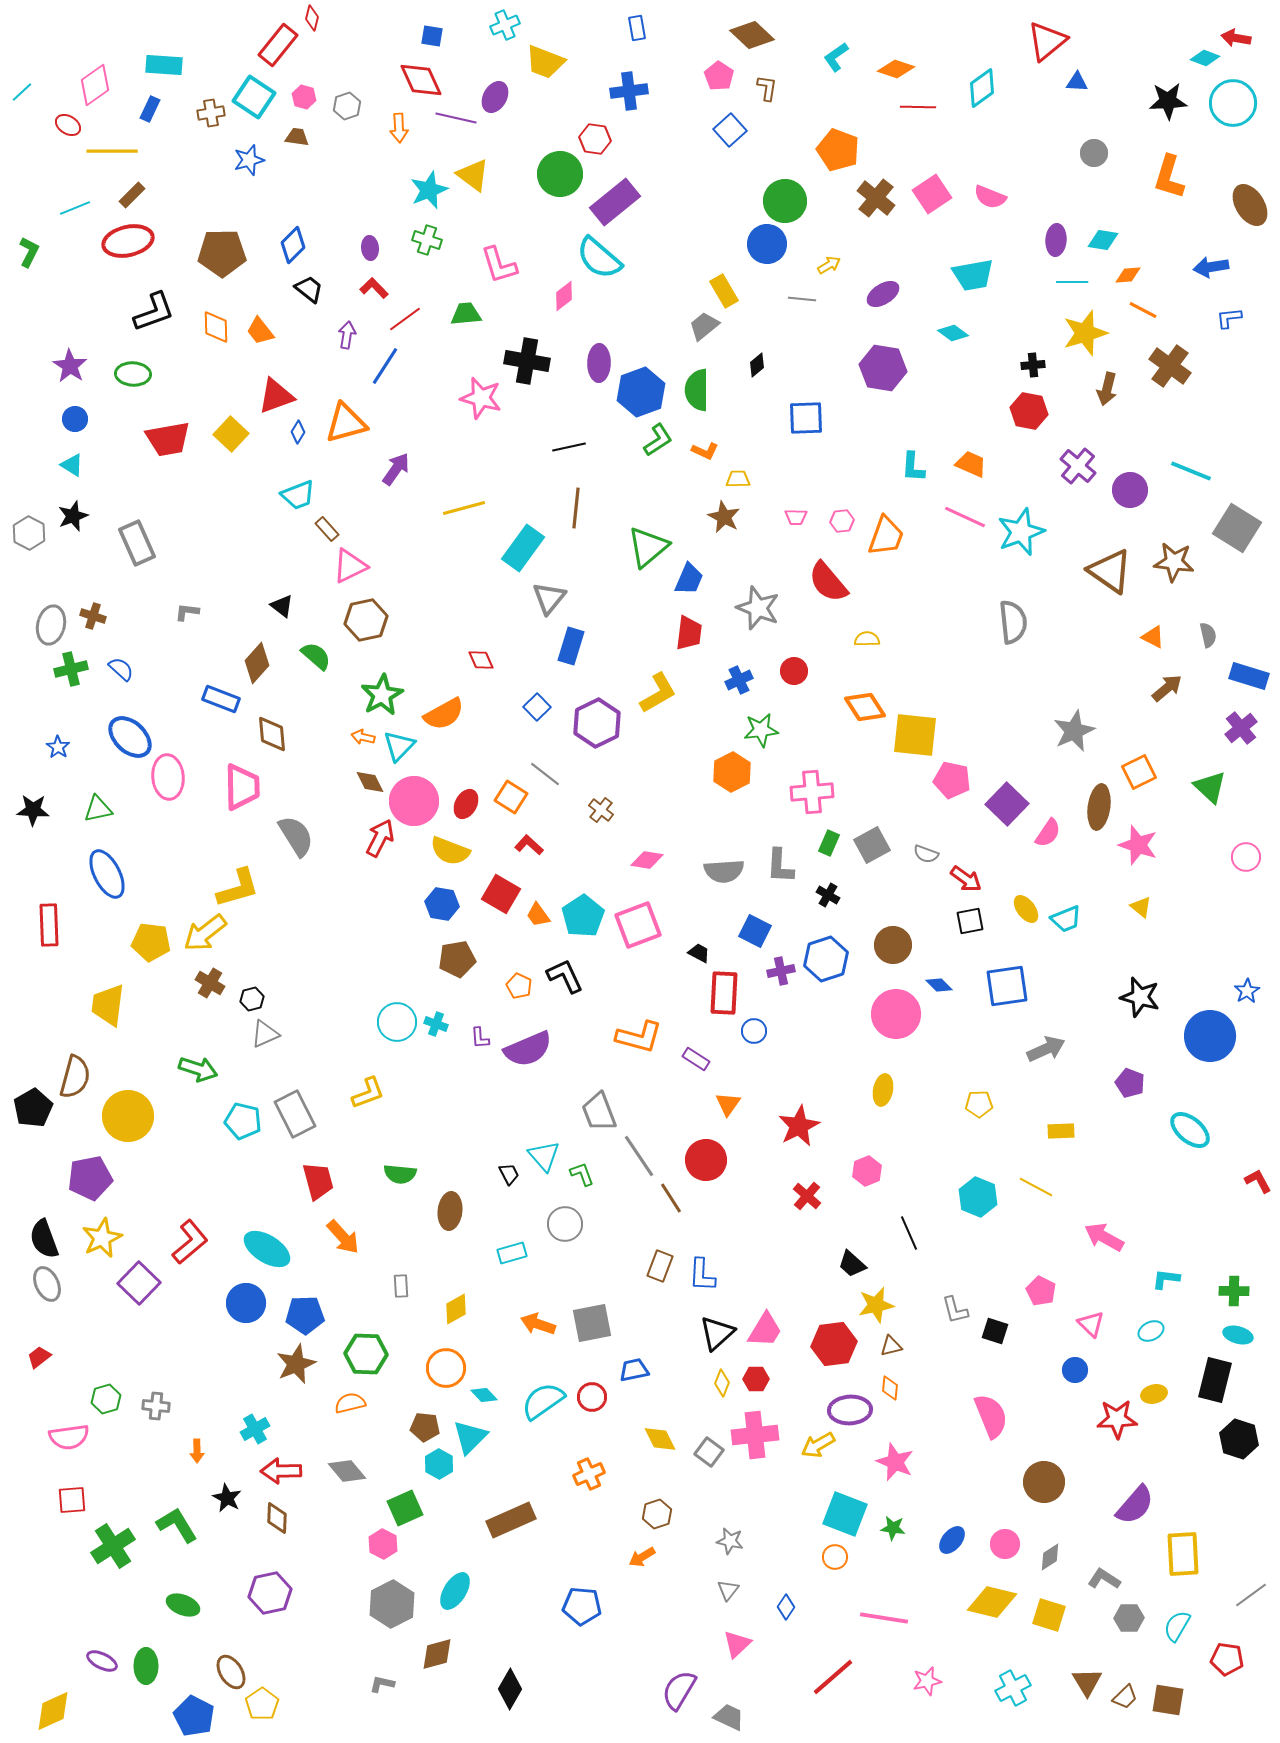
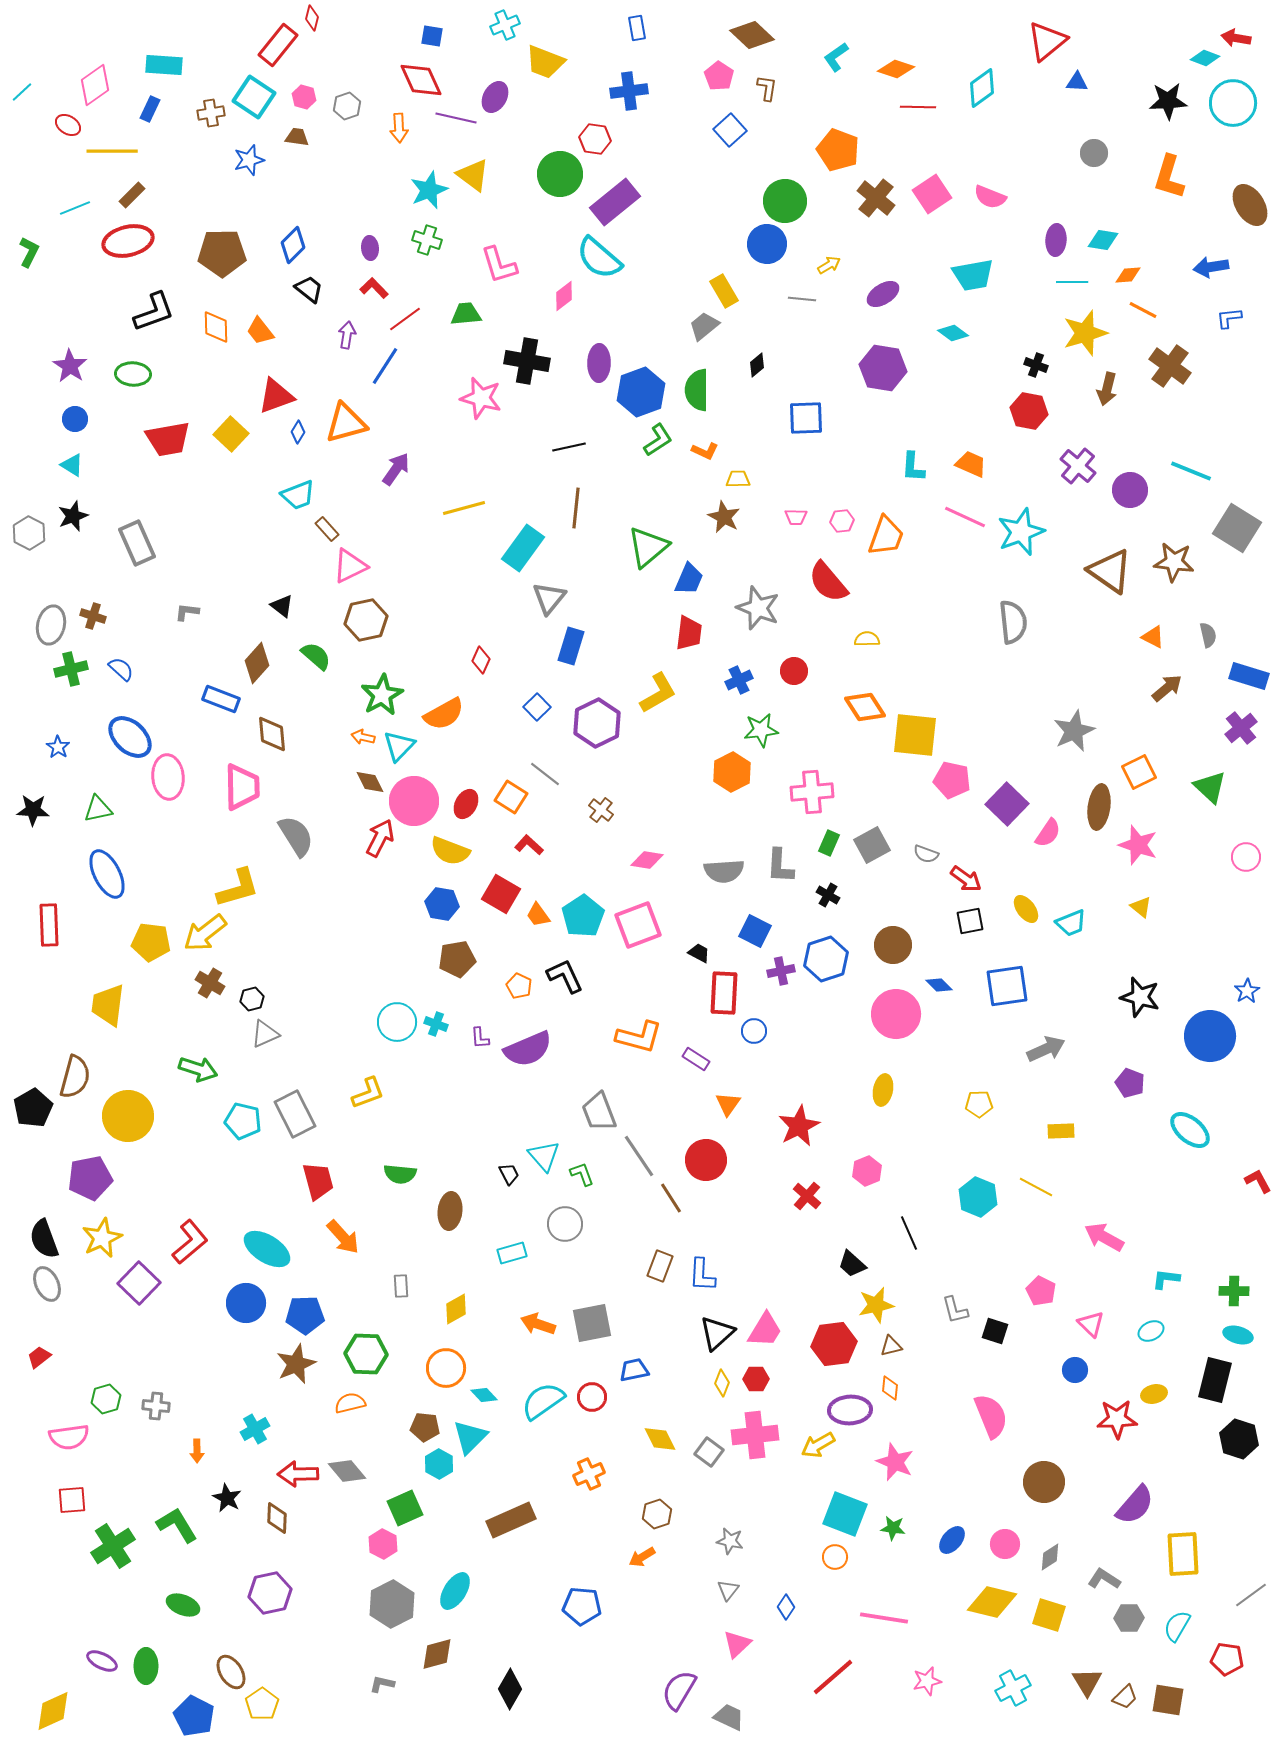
black cross at (1033, 365): moved 3 px right; rotated 25 degrees clockwise
red diamond at (481, 660): rotated 48 degrees clockwise
cyan trapezoid at (1066, 919): moved 5 px right, 4 px down
red arrow at (281, 1471): moved 17 px right, 3 px down
